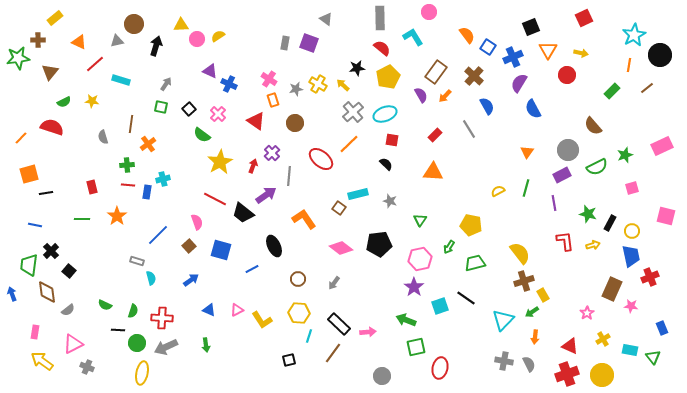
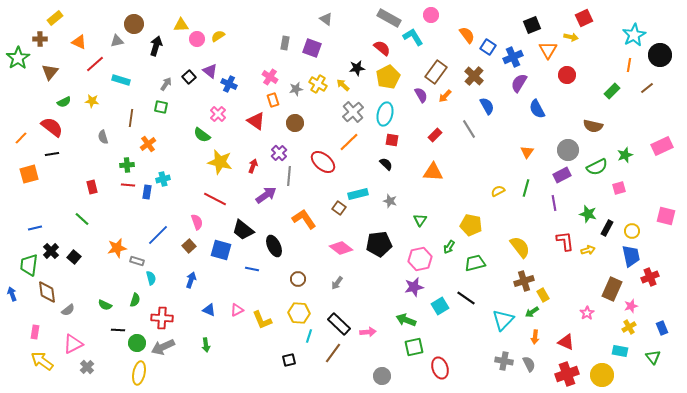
pink circle at (429, 12): moved 2 px right, 3 px down
gray rectangle at (380, 18): moved 9 px right; rotated 60 degrees counterclockwise
black square at (531, 27): moved 1 px right, 2 px up
brown cross at (38, 40): moved 2 px right, 1 px up
purple square at (309, 43): moved 3 px right, 5 px down
yellow arrow at (581, 53): moved 10 px left, 16 px up
green star at (18, 58): rotated 25 degrees counterclockwise
purple triangle at (210, 71): rotated 14 degrees clockwise
pink cross at (269, 79): moved 1 px right, 2 px up
black square at (189, 109): moved 32 px up
blue semicircle at (533, 109): moved 4 px right
cyan ellipse at (385, 114): rotated 55 degrees counterclockwise
brown line at (131, 124): moved 6 px up
brown semicircle at (593, 126): rotated 36 degrees counterclockwise
red semicircle at (52, 127): rotated 20 degrees clockwise
orange line at (349, 144): moved 2 px up
purple cross at (272, 153): moved 7 px right
red ellipse at (321, 159): moved 2 px right, 3 px down
yellow star at (220, 162): rotated 30 degrees counterclockwise
pink square at (632, 188): moved 13 px left
black line at (46, 193): moved 6 px right, 39 px up
black trapezoid at (243, 213): moved 17 px down
orange star at (117, 216): moved 32 px down; rotated 24 degrees clockwise
green line at (82, 219): rotated 42 degrees clockwise
black rectangle at (610, 223): moved 3 px left, 5 px down
blue line at (35, 225): moved 3 px down; rotated 24 degrees counterclockwise
yellow arrow at (593, 245): moved 5 px left, 5 px down
yellow semicircle at (520, 253): moved 6 px up
blue line at (252, 269): rotated 40 degrees clockwise
black square at (69, 271): moved 5 px right, 14 px up
blue arrow at (191, 280): rotated 35 degrees counterclockwise
gray arrow at (334, 283): moved 3 px right
purple star at (414, 287): rotated 24 degrees clockwise
cyan square at (440, 306): rotated 12 degrees counterclockwise
pink star at (631, 306): rotated 24 degrees counterclockwise
green semicircle at (133, 311): moved 2 px right, 11 px up
yellow L-shape at (262, 320): rotated 10 degrees clockwise
yellow cross at (603, 339): moved 26 px right, 12 px up
red triangle at (570, 346): moved 4 px left, 4 px up
gray arrow at (166, 347): moved 3 px left
green square at (416, 347): moved 2 px left
cyan rectangle at (630, 350): moved 10 px left, 1 px down
gray cross at (87, 367): rotated 24 degrees clockwise
red ellipse at (440, 368): rotated 30 degrees counterclockwise
yellow ellipse at (142, 373): moved 3 px left
